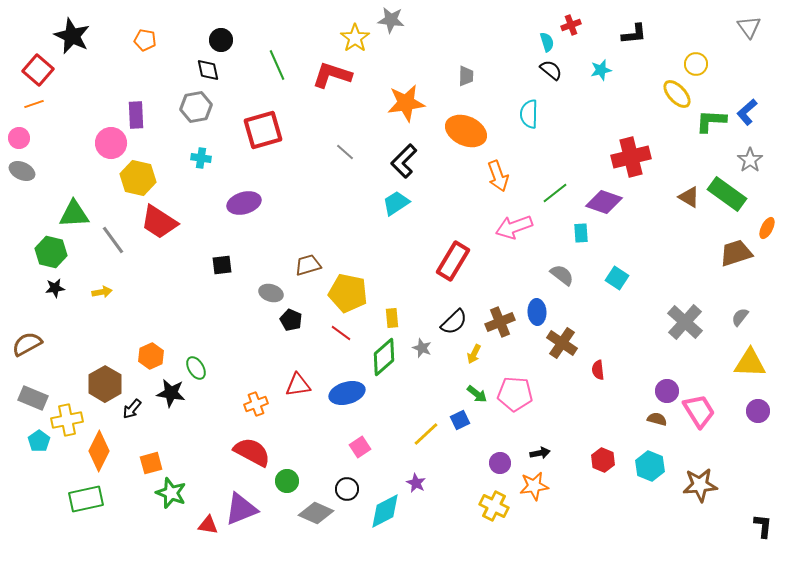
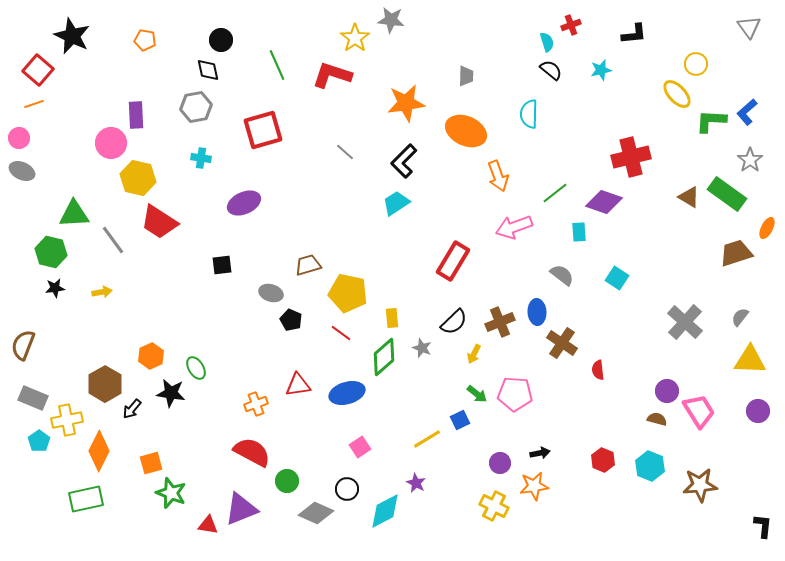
purple ellipse at (244, 203): rotated 8 degrees counterclockwise
cyan rectangle at (581, 233): moved 2 px left, 1 px up
brown semicircle at (27, 344): moved 4 px left, 1 px down; rotated 40 degrees counterclockwise
yellow triangle at (750, 363): moved 3 px up
yellow line at (426, 434): moved 1 px right, 5 px down; rotated 12 degrees clockwise
